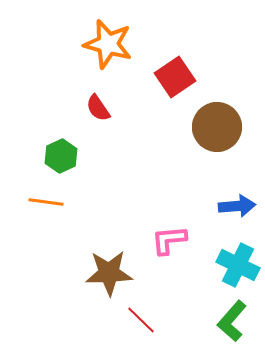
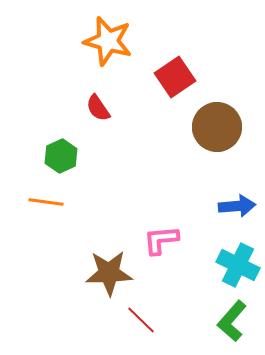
orange star: moved 3 px up
pink L-shape: moved 8 px left
